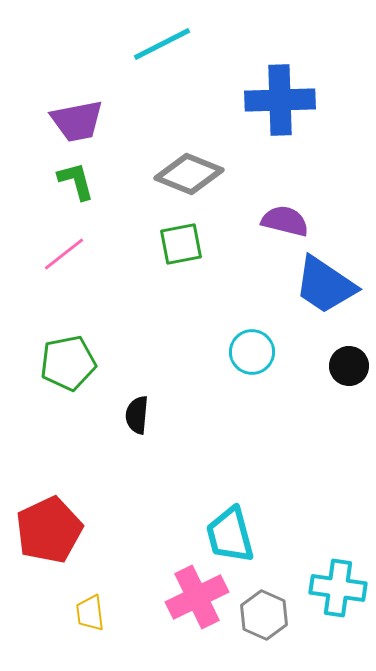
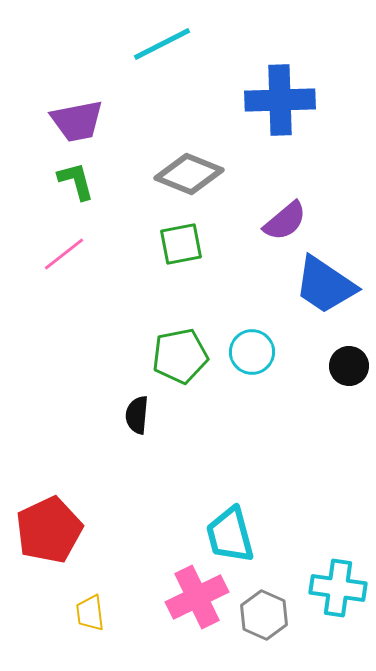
purple semicircle: rotated 126 degrees clockwise
green pentagon: moved 112 px right, 7 px up
